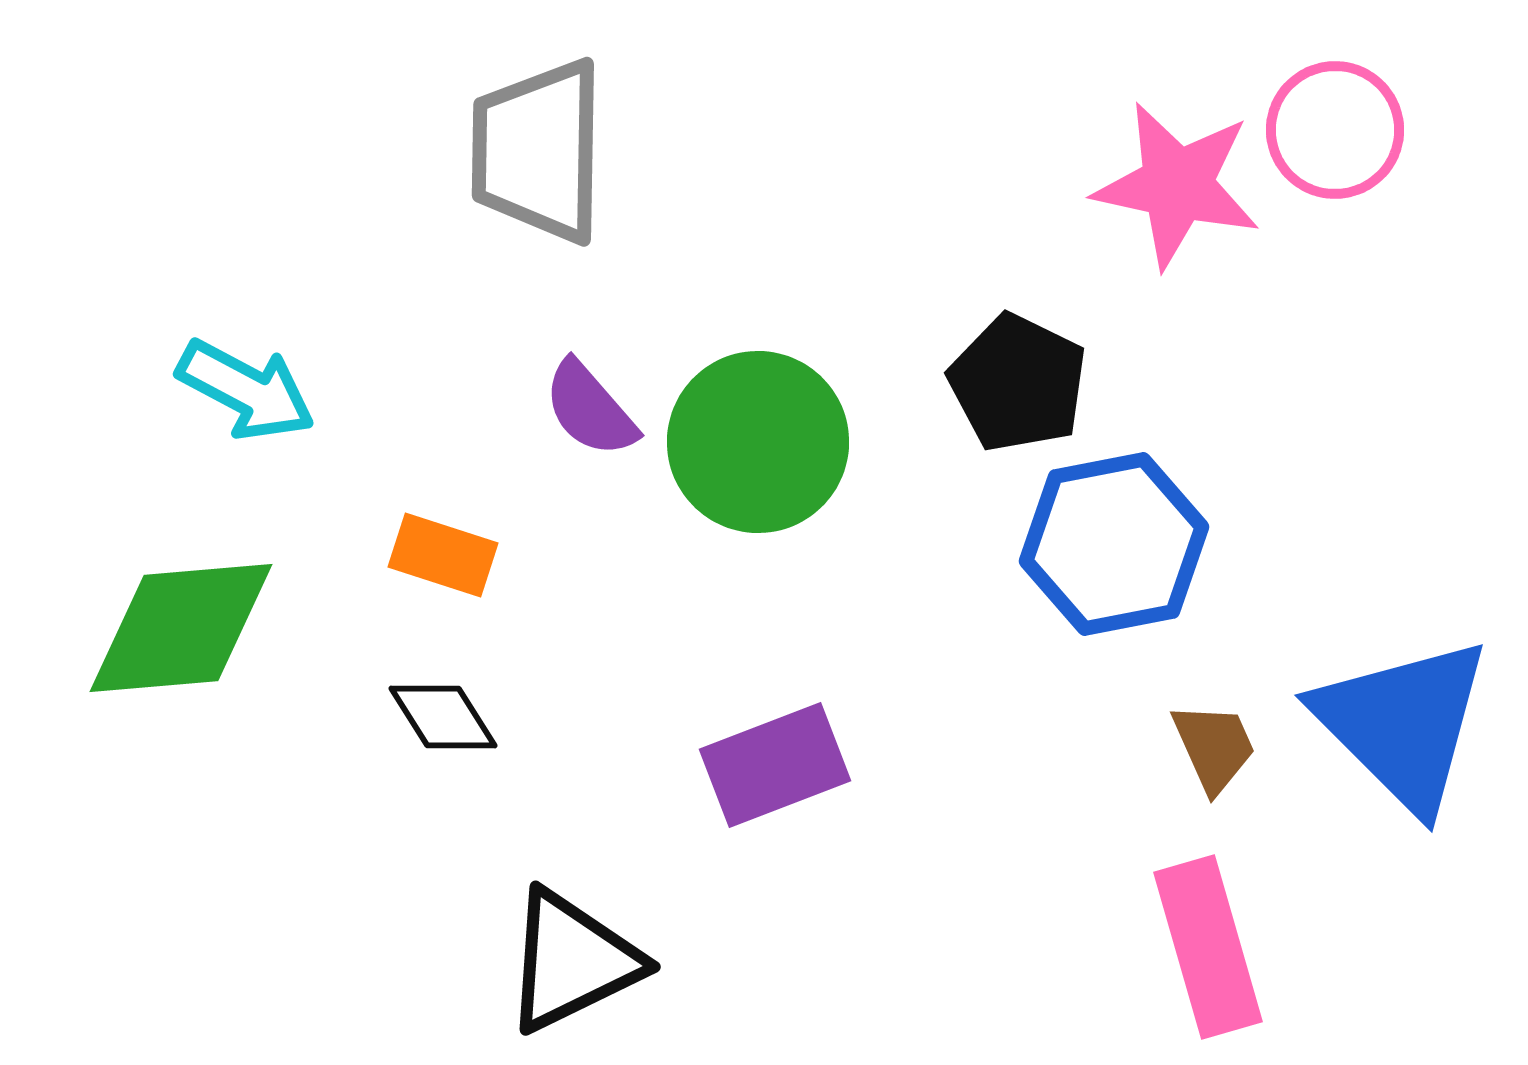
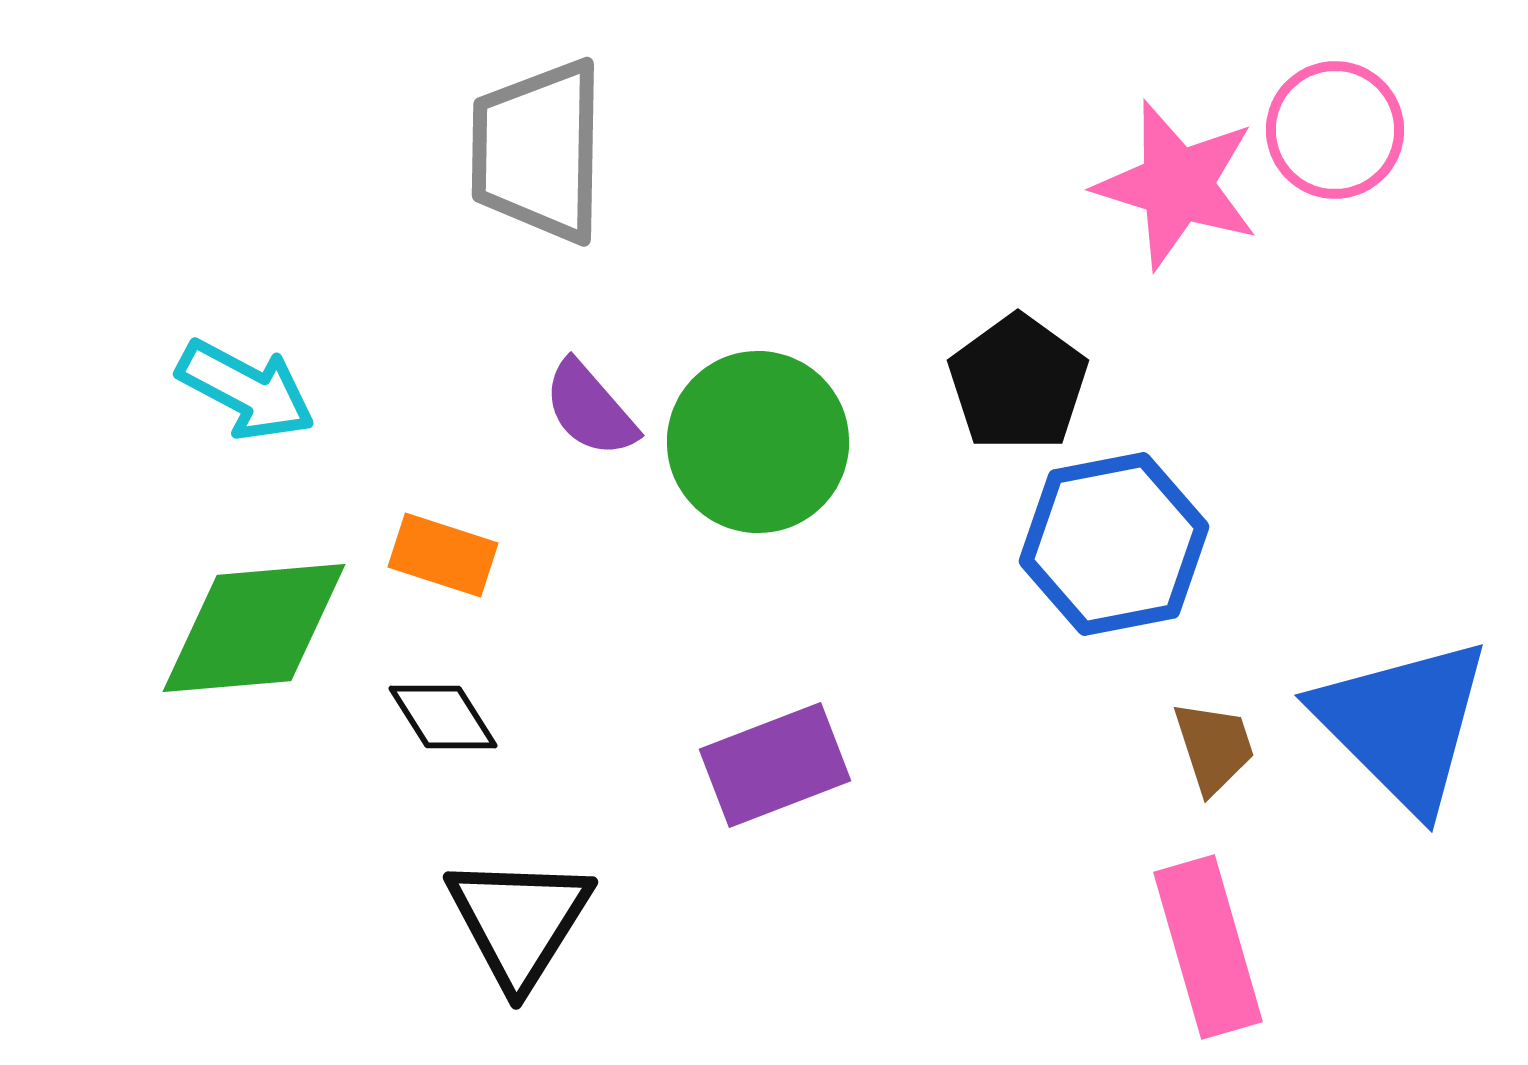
pink star: rotated 5 degrees clockwise
black pentagon: rotated 10 degrees clockwise
green diamond: moved 73 px right
brown trapezoid: rotated 6 degrees clockwise
black triangle: moved 53 px left, 40 px up; rotated 32 degrees counterclockwise
